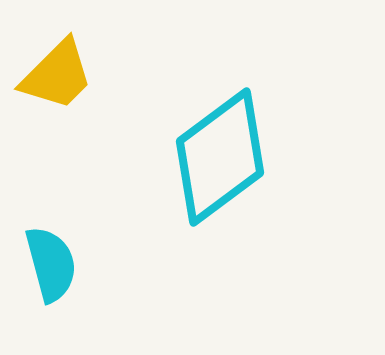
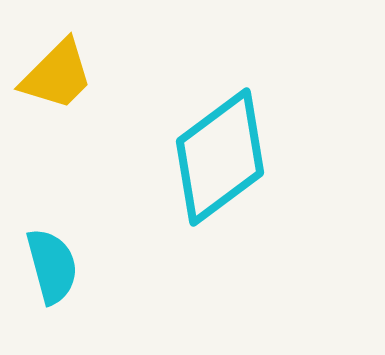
cyan semicircle: moved 1 px right, 2 px down
